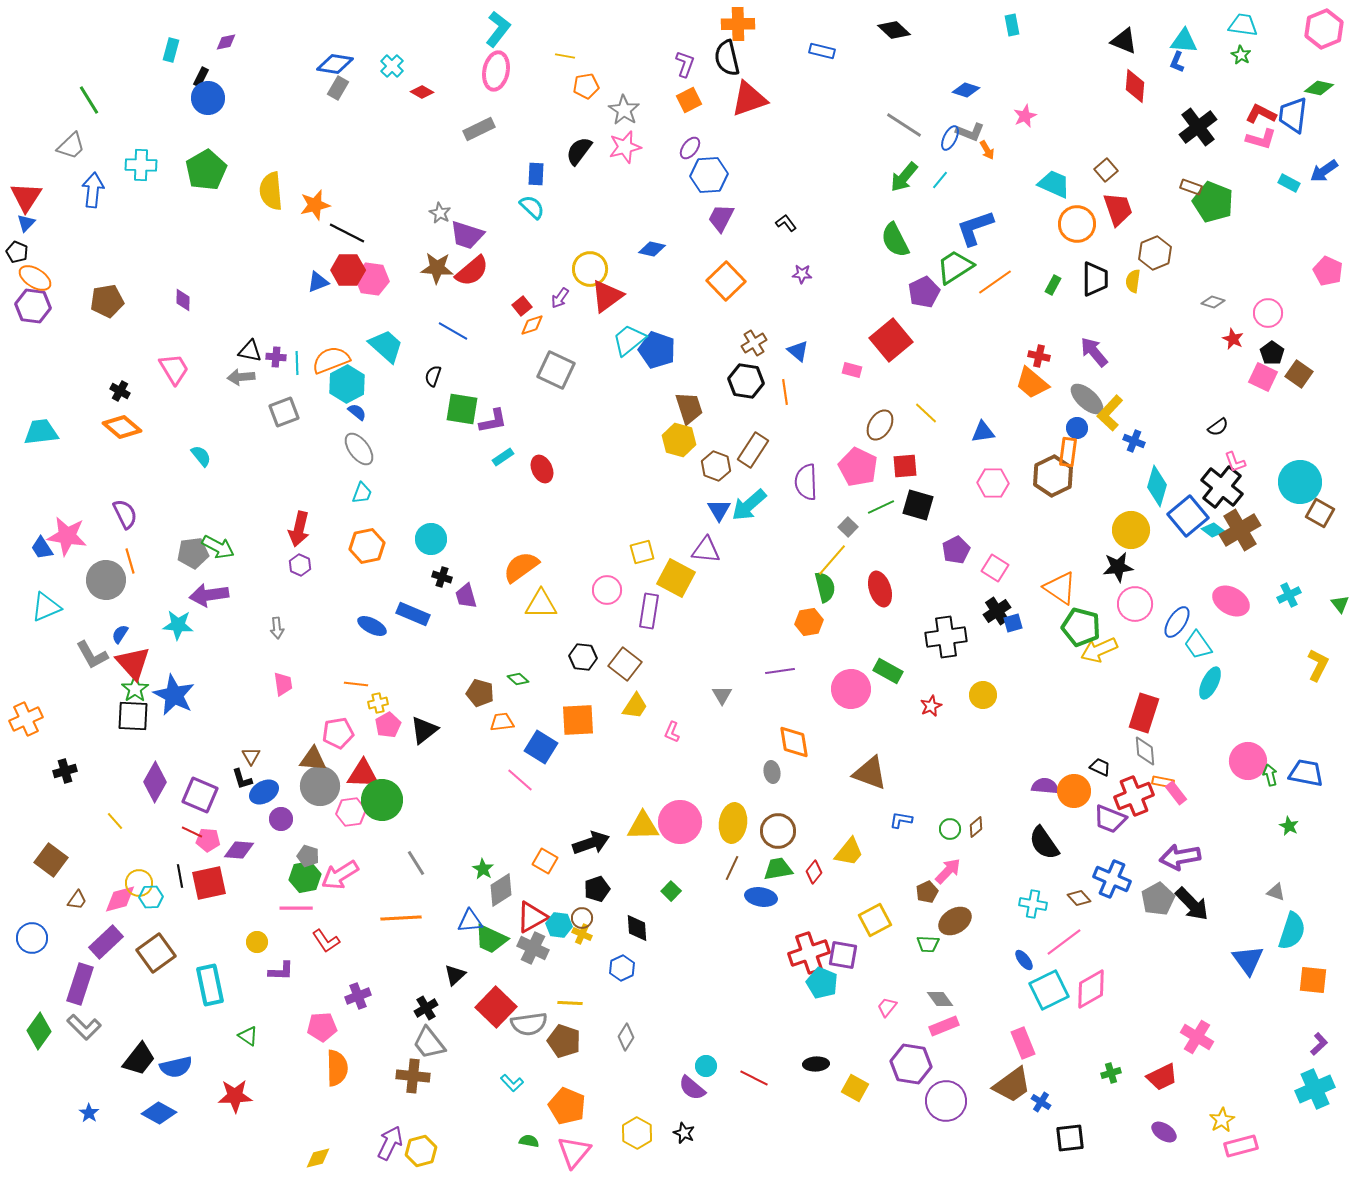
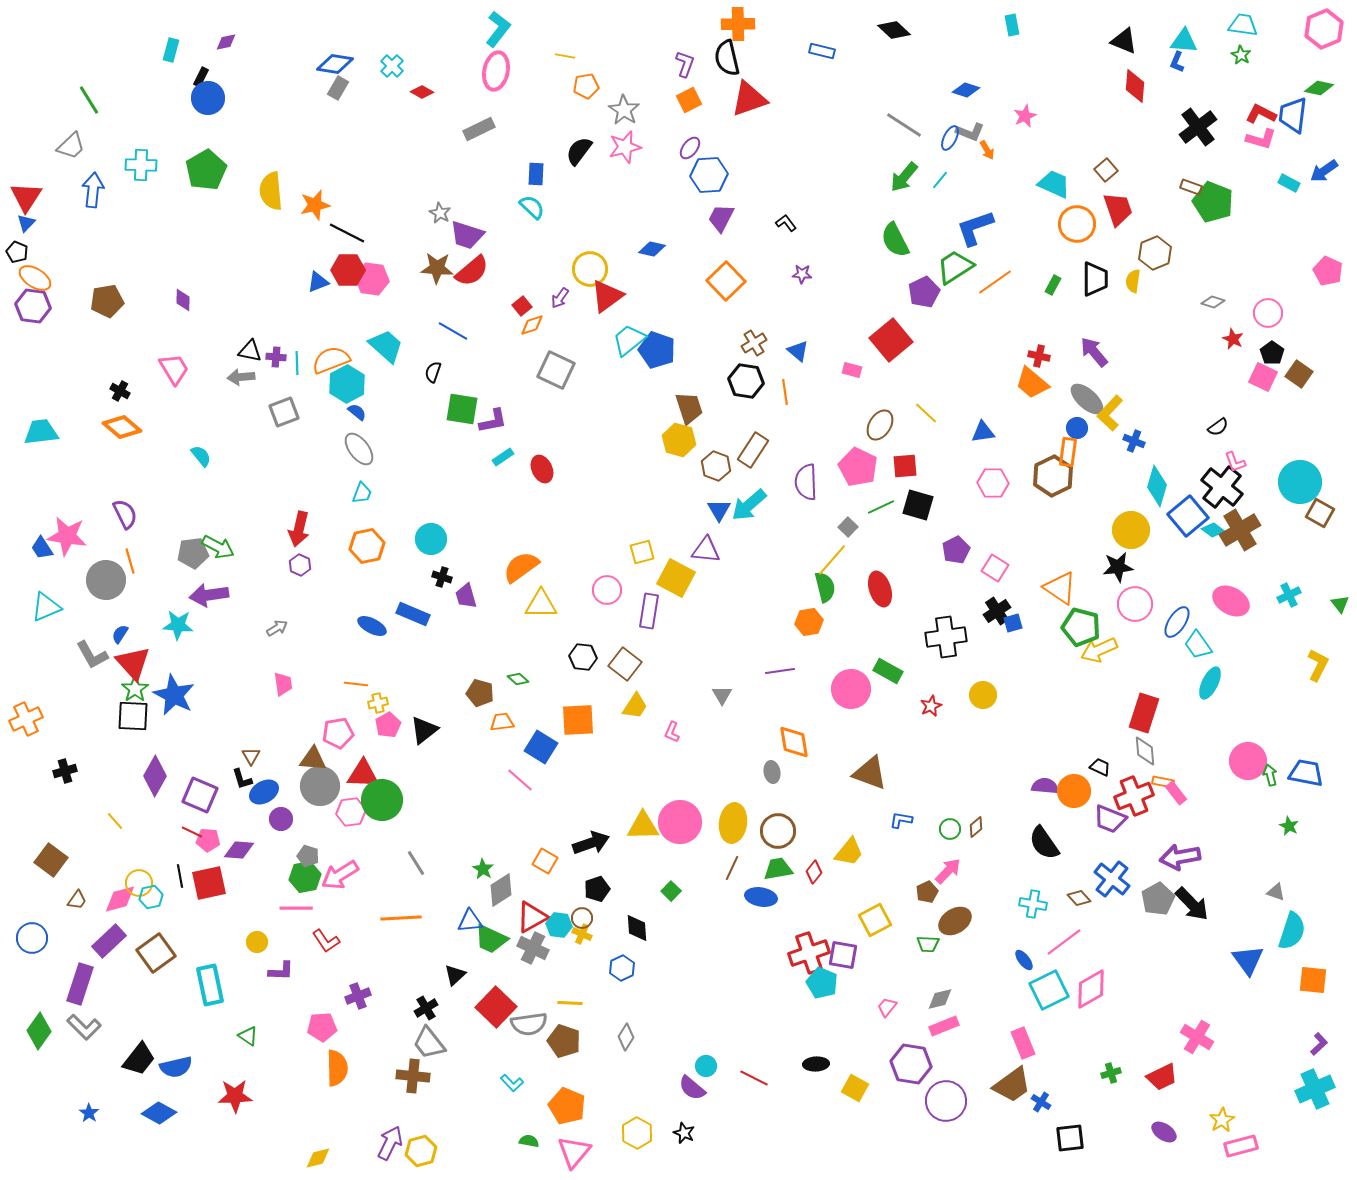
black semicircle at (433, 376): moved 4 px up
gray arrow at (277, 628): rotated 115 degrees counterclockwise
purple diamond at (155, 782): moved 6 px up
blue cross at (1112, 879): rotated 15 degrees clockwise
cyan hexagon at (151, 897): rotated 10 degrees counterclockwise
purple rectangle at (106, 942): moved 3 px right, 1 px up
gray diamond at (940, 999): rotated 68 degrees counterclockwise
